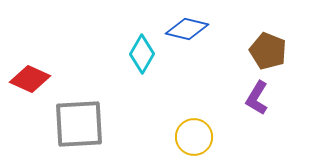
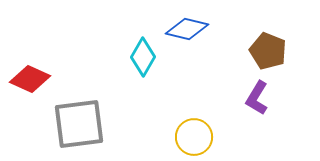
cyan diamond: moved 1 px right, 3 px down
gray square: rotated 4 degrees counterclockwise
